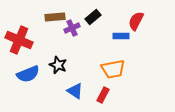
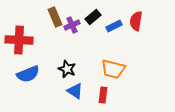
brown rectangle: rotated 72 degrees clockwise
red semicircle: rotated 18 degrees counterclockwise
purple cross: moved 3 px up
blue rectangle: moved 7 px left, 10 px up; rotated 28 degrees counterclockwise
red cross: rotated 20 degrees counterclockwise
black star: moved 9 px right, 4 px down
orange trapezoid: rotated 25 degrees clockwise
red rectangle: rotated 21 degrees counterclockwise
